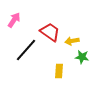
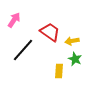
black line: moved 3 px left
green star: moved 7 px left, 2 px down; rotated 16 degrees clockwise
